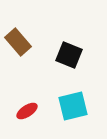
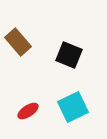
cyan square: moved 1 px down; rotated 12 degrees counterclockwise
red ellipse: moved 1 px right
